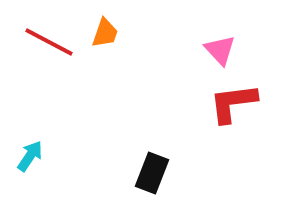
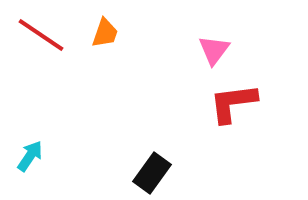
red line: moved 8 px left, 7 px up; rotated 6 degrees clockwise
pink triangle: moved 6 px left; rotated 20 degrees clockwise
black rectangle: rotated 15 degrees clockwise
